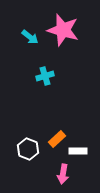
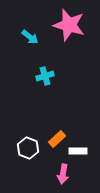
pink star: moved 6 px right, 5 px up
white hexagon: moved 1 px up
